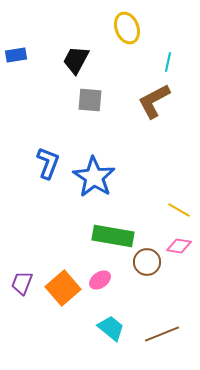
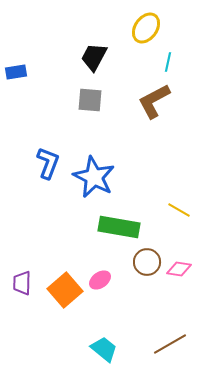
yellow ellipse: moved 19 px right; rotated 56 degrees clockwise
blue rectangle: moved 17 px down
black trapezoid: moved 18 px right, 3 px up
blue star: rotated 6 degrees counterclockwise
green rectangle: moved 6 px right, 9 px up
pink diamond: moved 23 px down
purple trapezoid: rotated 20 degrees counterclockwise
orange square: moved 2 px right, 2 px down
cyan trapezoid: moved 7 px left, 21 px down
brown line: moved 8 px right, 10 px down; rotated 8 degrees counterclockwise
